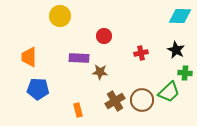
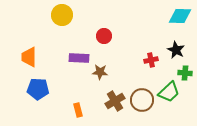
yellow circle: moved 2 px right, 1 px up
red cross: moved 10 px right, 7 px down
